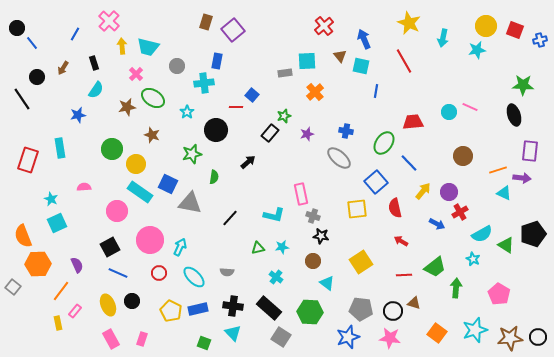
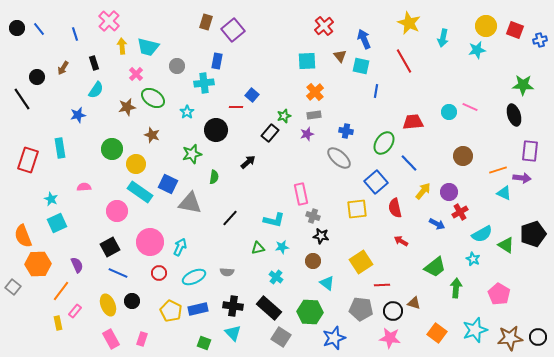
blue line at (75, 34): rotated 48 degrees counterclockwise
blue line at (32, 43): moved 7 px right, 14 px up
gray rectangle at (285, 73): moved 29 px right, 42 px down
cyan L-shape at (274, 215): moved 5 px down
pink circle at (150, 240): moved 2 px down
red line at (404, 275): moved 22 px left, 10 px down
cyan ellipse at (194, 277): rotated 70 degrees counterclockwise
blue star at (348, 337): moved 14 px left, 1 px down
